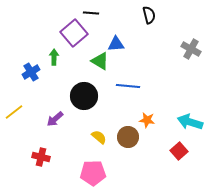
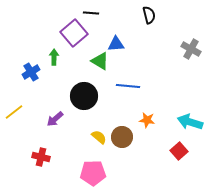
brown circle: moved 6 px left
